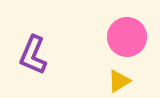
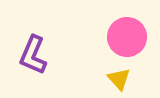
yellow triangle: moved 2 px up; rotated 40 degrees counterclockwise
